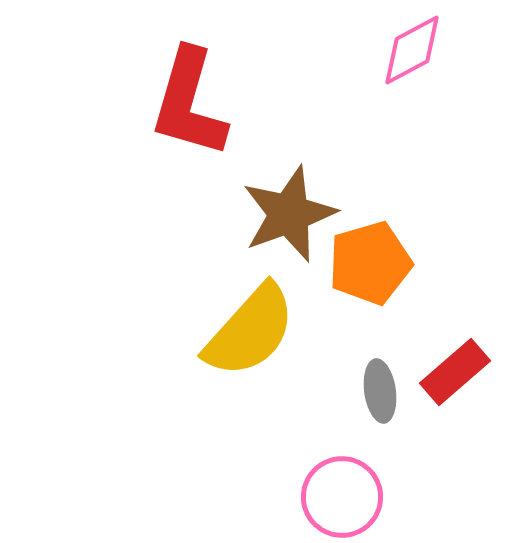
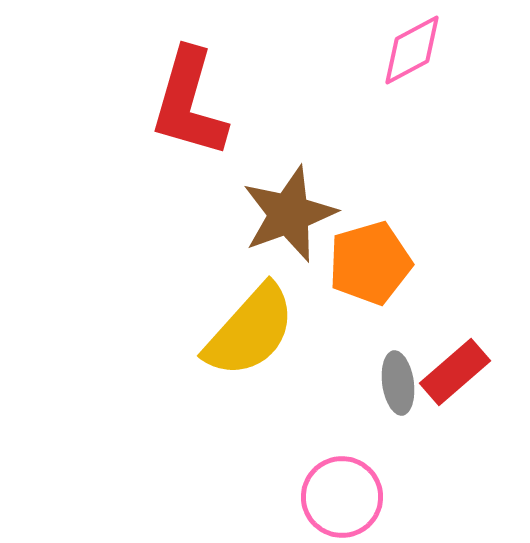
gray ellipse: moved 18 px right, 8 px up
